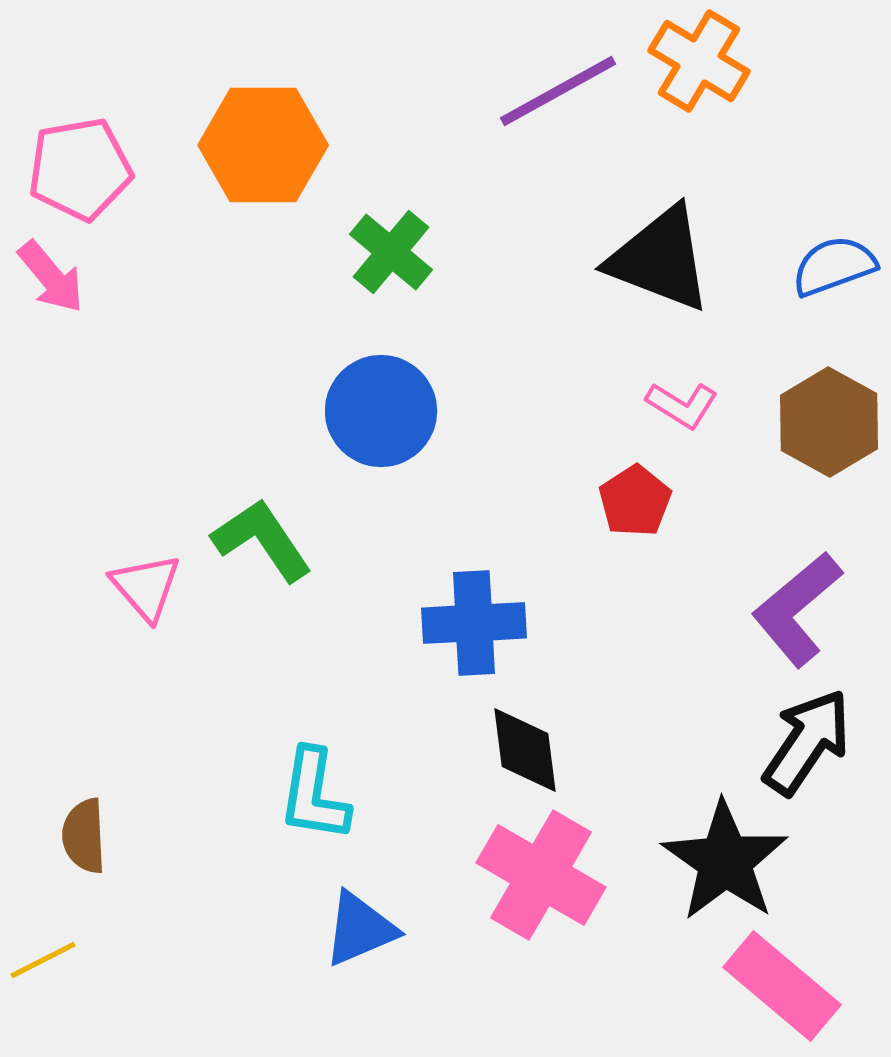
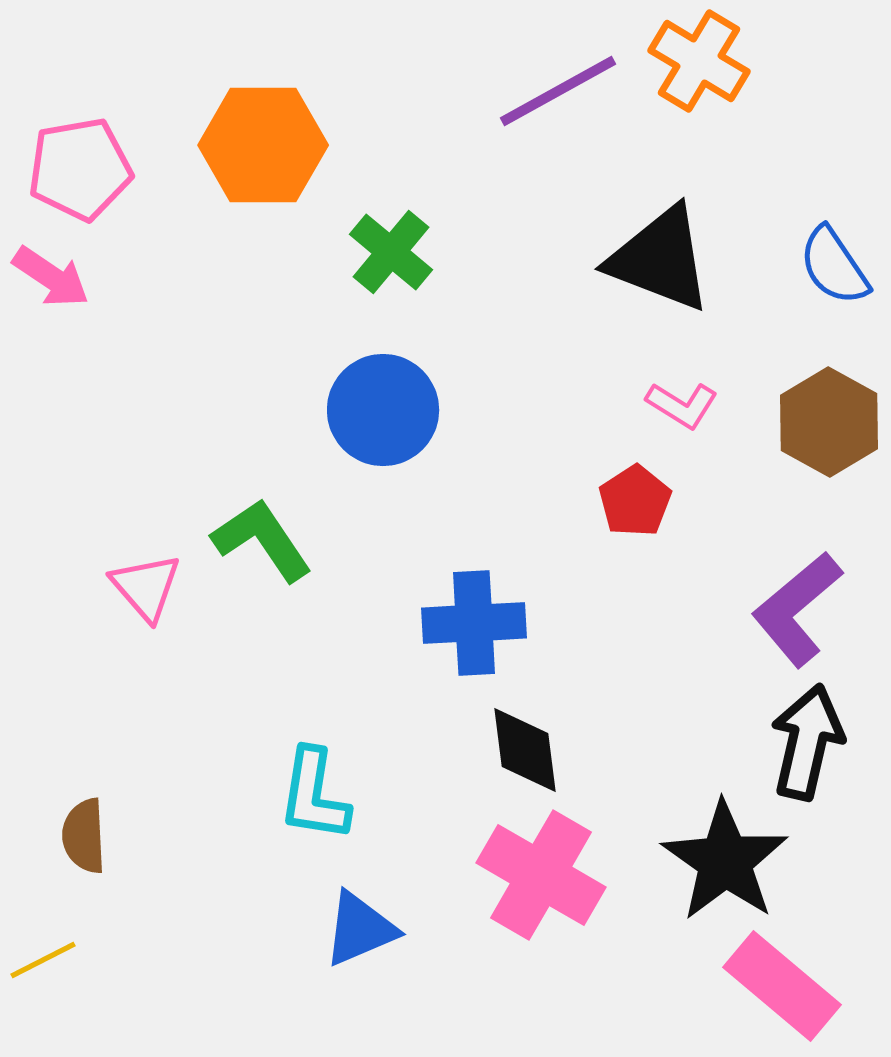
blue semicircle: rotated 104 degrees counterclockwise
pink arrow: rotated 16 degrees counterclockwise
blue circle: moved 2 px right, 1 px up
black arrow: rotated 21 degrees counterclockwise
